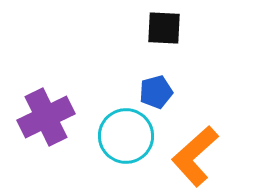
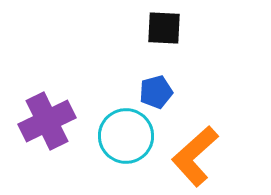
purple cross: moved 1 px right, 4 px down
